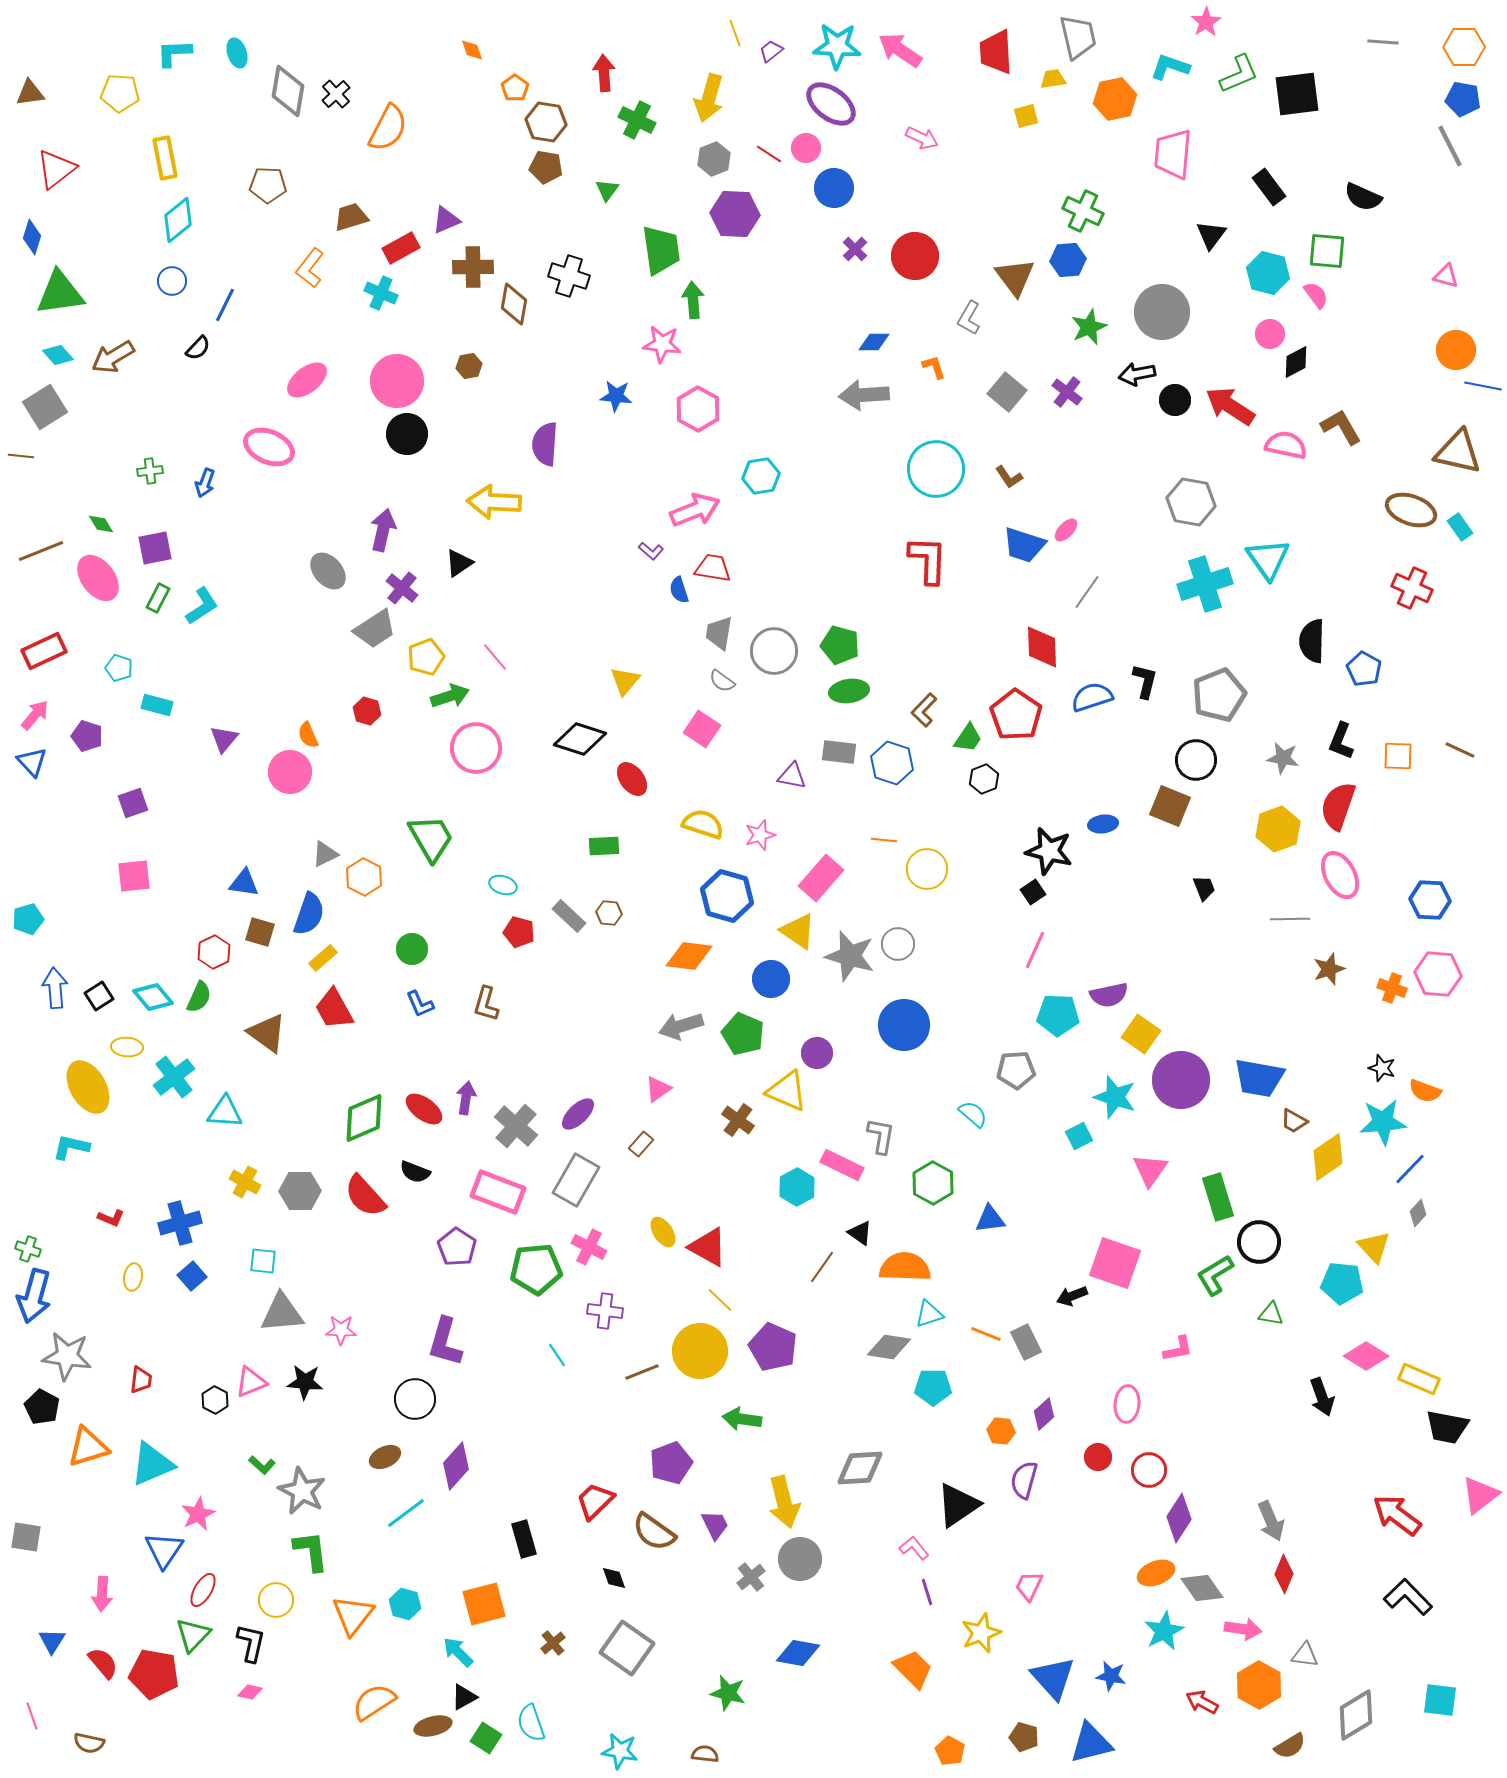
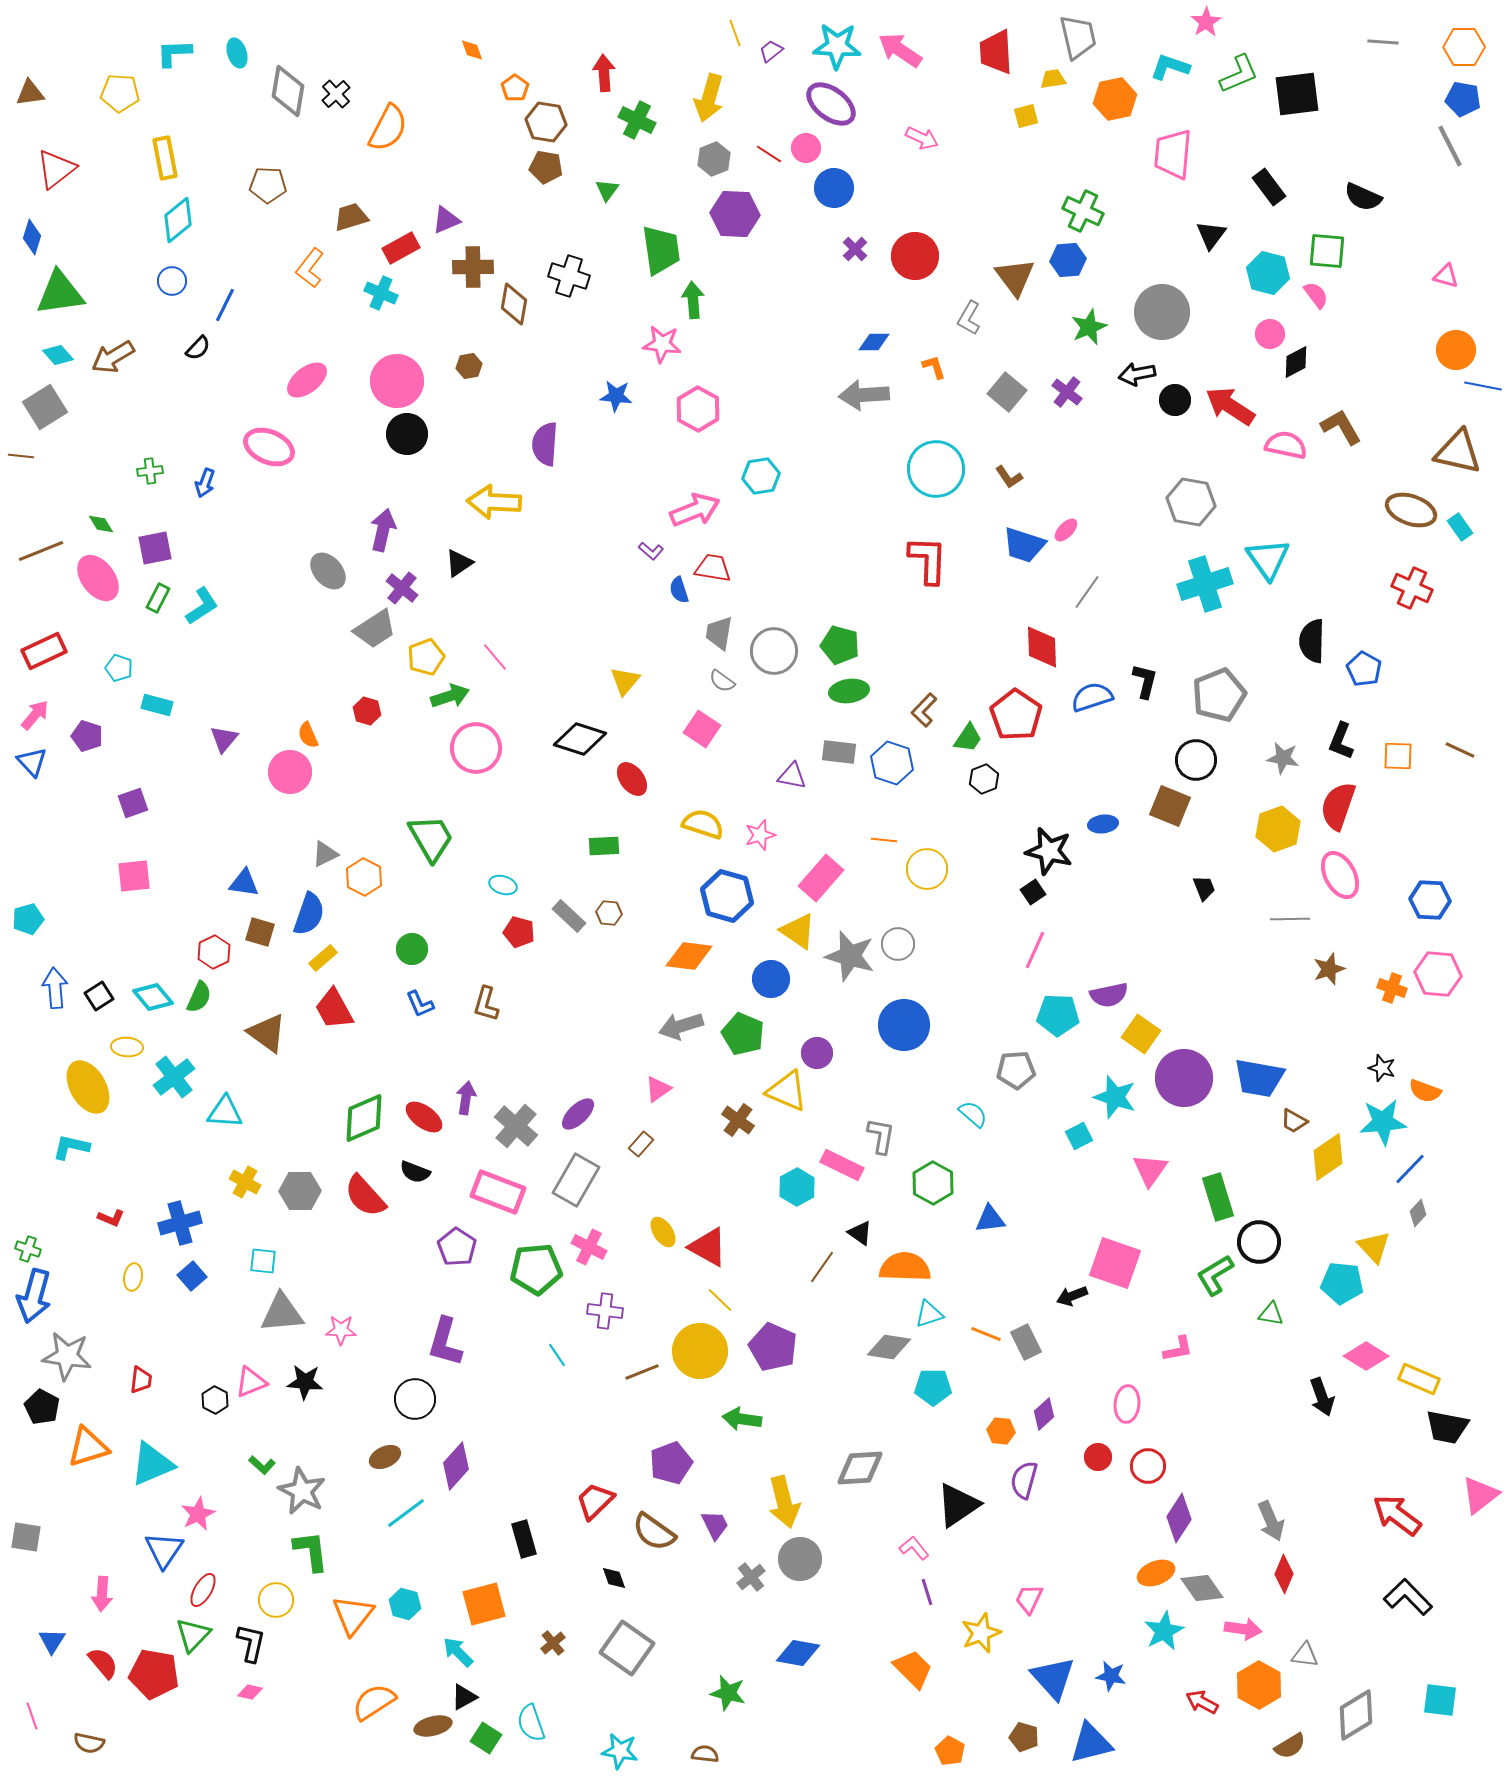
purple circle at (1181, 1080): moved 3 px right, 2 px up
red ellipse at (424, 1109): moved 8 px down
red circle at (1149, 1470): moved 1 px left, 4 px up
pink trapezoid at (1029, 1586): moved 13 px down
